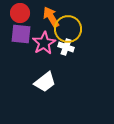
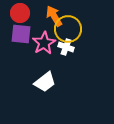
orange arrow: moved 3 px right, 1 px up
